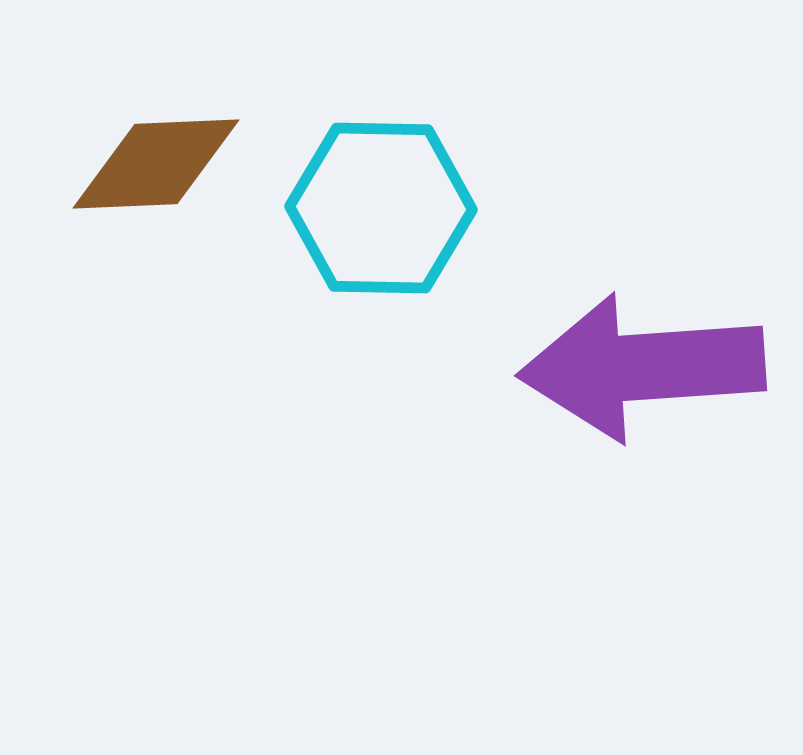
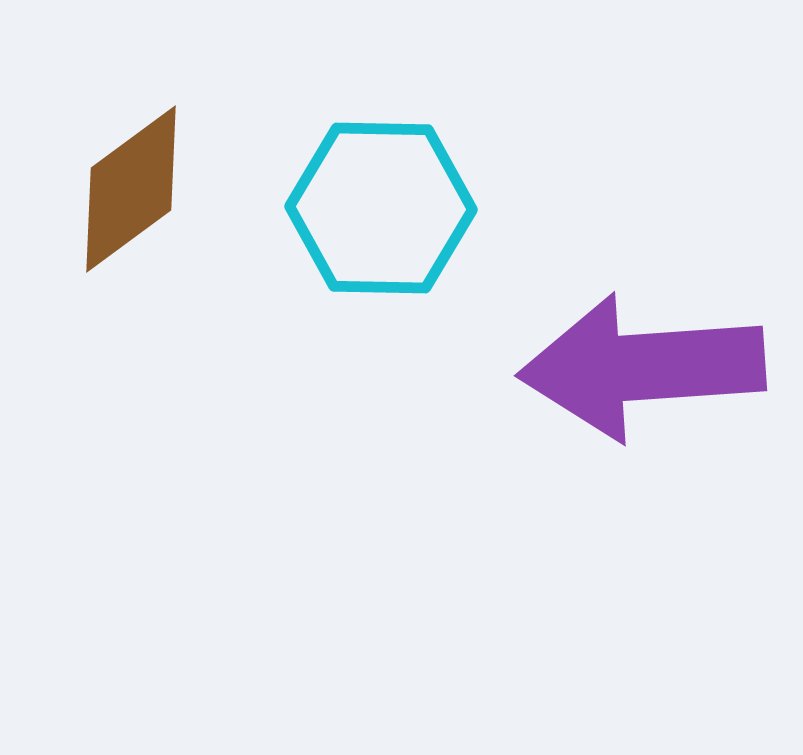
brown diamond: moved 25 px left, 25 px down; rotated 34 degrees counterclockwise
